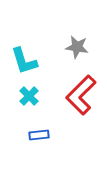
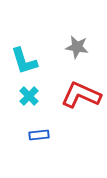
red L-shape: rotated 69 degrees clockwise
